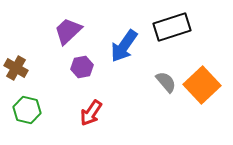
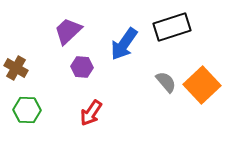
blue arrow: moved 2 px up
purple hexagon: rotated 15 degrees clockwise
green hexagon: rotated 12 degrees counterclockwise
